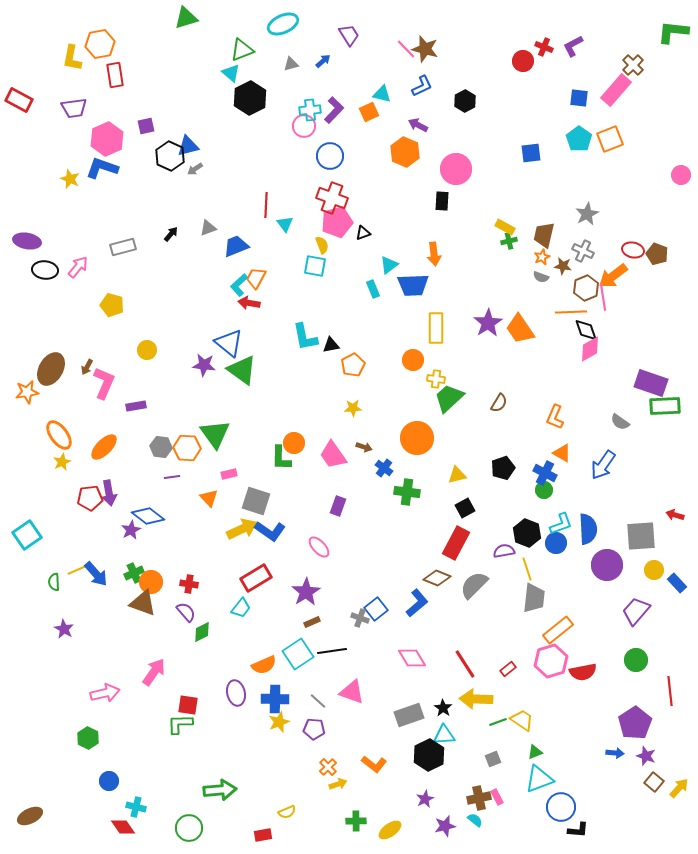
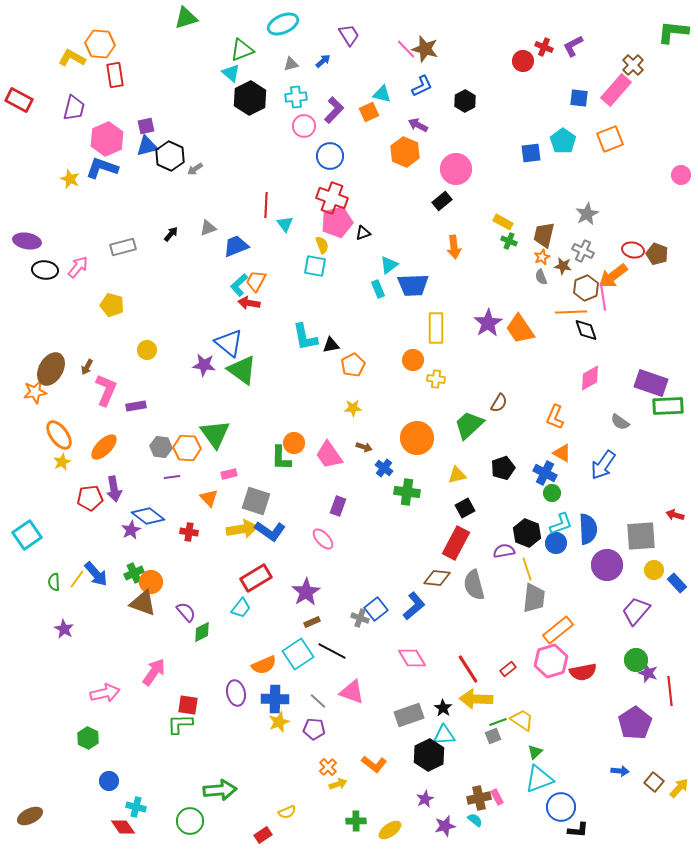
orange hexagon at (100, 44): rotated 16 degrees clockwise
yellow L-shape at (72, 58): rotated 108 degrees clockwise
purple trapezoid at (74, 108): rotated 68 degrees counterclockwise
cyan cross at (310, 110): moved 14 px left, 13 px up
cyan pentagon at (579, 139): moved 16 px left, 2 px down
blue triangle at (188, 146): moved 41 px left
black rectangle at (442, 201): rotated 48 degrees clockwise
yellow rectangle at (505, 227): moved 2 px left, 5 px up
green cross at (509, 241): rotated 35 degrees clockwise
orange arrow at (434, 254): moved 20 px right, 7 px up
gray semicircle at (541, 277): rotated 49 degrees clockwise
orange trapezoid at (256, 278): moved 3 px down
cyan rectangle at (373, 289): moved 5 px right
pink diamond at (590, 349): moved 29 px down
pink L-shape at (104, 383): moved 2 px right, 7 px down
orange star at (27, 392): moved 8 px right
green trapezoid at (449, 398): moved 20 px right, 27 px down
green rectangle at (665, 406): moved 3 px right
pink trapezoid at (333, 455): moved 4 px left
green circle at (544, 490): moved 8 px right, 3 px down
purple arrow at (109, 493): moved 5 px right, 4 px up
yellow arrow at (242, 529): rotated 16 degrees clockwise
pink ellipse at (319, 547): moved 4 px right, 8 px up
yellow line at (77, 570): moved 9 px down; rotated 30 degrees counterclockwise
brown diamond at (437, 578): rotated 16 degrees counterclockwise
red cross at (189, 584): moved 52 px up
gray semicircle at (474, 585): rotated 60 degrees counterclockwise
blue L-shape at (417, 603): moved 3 px left, 3 px down
black line at (332, 651): rotated 36 degrees clockwise
red line at (465, 664): moved 3 px right, 5 px down
green triangle at (535, 752): rotated 21 degrees counterclockwise
blue arrow at (615, 753): moved 5 px right, 18 px down
purple star at (646, 756): moved 2 px right, 83 px up
gray square at (493, 759): moved 23 px up
green circle at (189, 828): moved 1 px right, 7 px up
red rectangle at (263, 835): rotated 24 degrees counterclockwise
